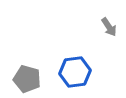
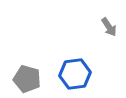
blue hexagon: moved 2 px down
